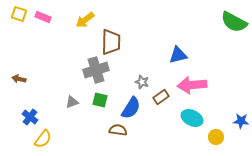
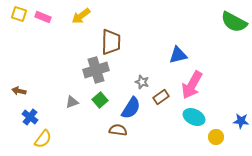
yellow arrow: moved 4 px left, 4 px up
brown arrow: moved 12 px down
pink arrow: rotated 56 degrees counterclockwise
green square: rotated 35 degrees clockwise
cyan ellipse: moved 2 px right, 1 px up
